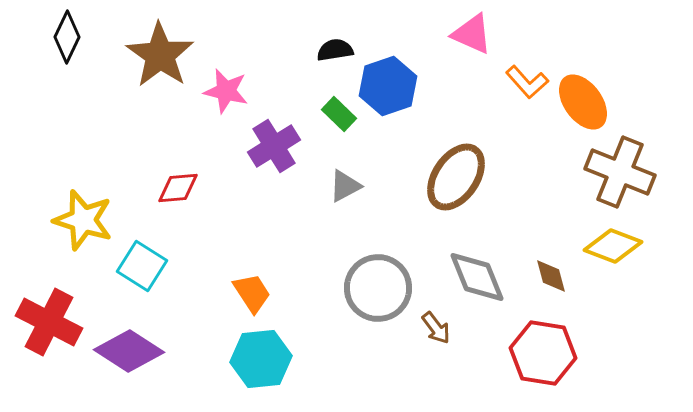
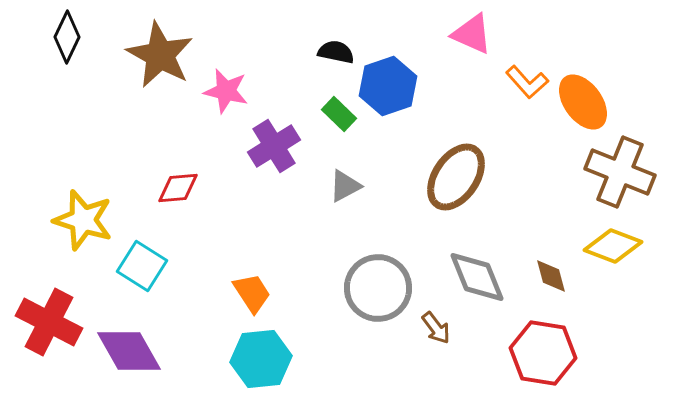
black semicircle: moved 1 px right, 2 px down; rotated 21 degrees clockwise
brown star: rotated 6 degrees counterclockwise
purple diamond: rotated 28 degrees clockwise
